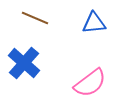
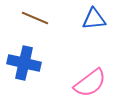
blue triangle: moved 4 px up
blue cross: rotated 28 degrees counterclockwise
